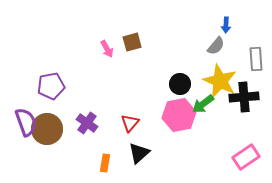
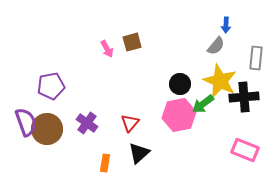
gray rectangle: moved 1 px up; rotated 10 degrees clockwise
pink rectangle: moved 1 px left, 7 px up; rotated 56 degrees clockwise
